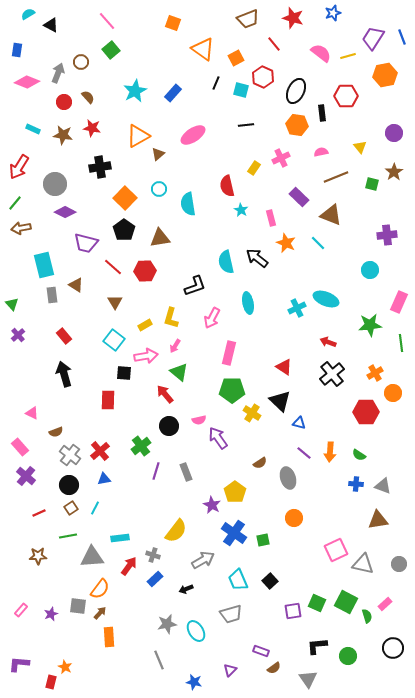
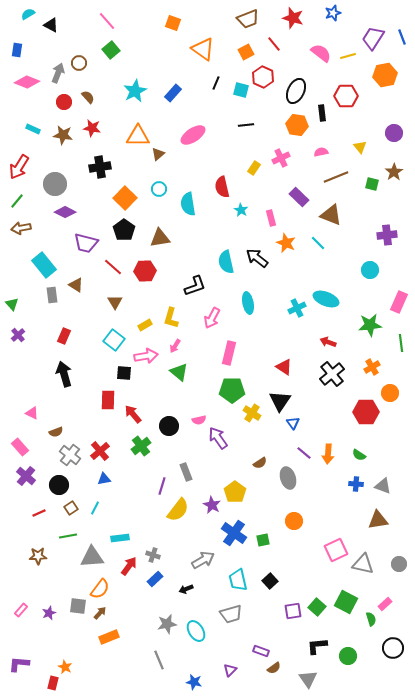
orange square at (236, 58): moved 10 px right, 6 px up
brown circle at (81, 62): moved 2 px left, 1 px down
orange triangle at (138, 136): rotated 30 degrees clockwise
red semicircle at (227, 186): moved 5 px left, 1 px down
green line at (15, 203): moved 2 px right, 2 px up
cyan rectangle at (44, 265): rotated 25 degrees counterclockwise
red rectangle at (64, 336): rotated 63 degrees clockwise
orange cross at (375, 373): moved 3 px left, 6 px up
orange circle at (393, 393): moved 3 px left
red arrow at (165, 394): moved 32 px left, 20 px down
black triangle at (280, 401): rotated 20 degrees clockwise
blue triangle at (299, 423): moved 6 px left; rotated 40 degrees clockwise
orange arrow at (330, 452): moved 2 px left, 2 px down
purple line at (156, 471): moved 6 px right, 15 px down
black circle at (69, 485): moved 10 px left
orange circle at (294, 518): moved 3 px down
yellow semicircle at (176, 531): moved 2 px right, 21 px up
cyan trapezoid at (238, 580): rotated 10 degrees clockwise
green square at (317, 603): moved 4 px down; rotated 18 degrees clockwise
purple star at (51, 614): moved 2 px left, 1 px up
green semicircle at (367, 616): moved 4 px right, 3 px down
orange rectangle at (109, 637): rotated 72 degrees clockwise
red rectangle at (51, 682): moved 2 px right, 1 px down
